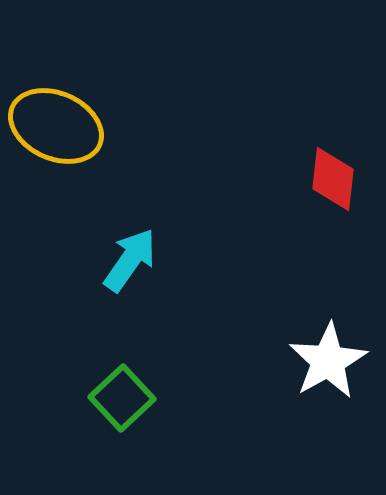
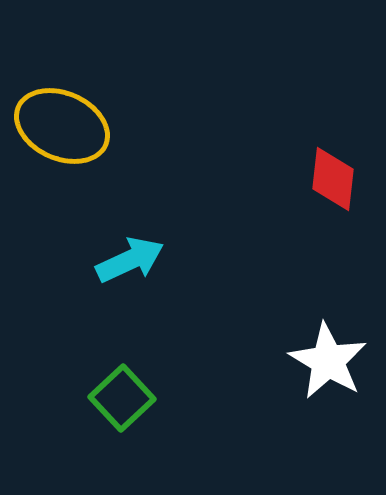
yellow ellipse: moved 6 px right
cyan arrow: rotated 30 degrees clockwise
white star: rotated 12 degrees counterclockwise
